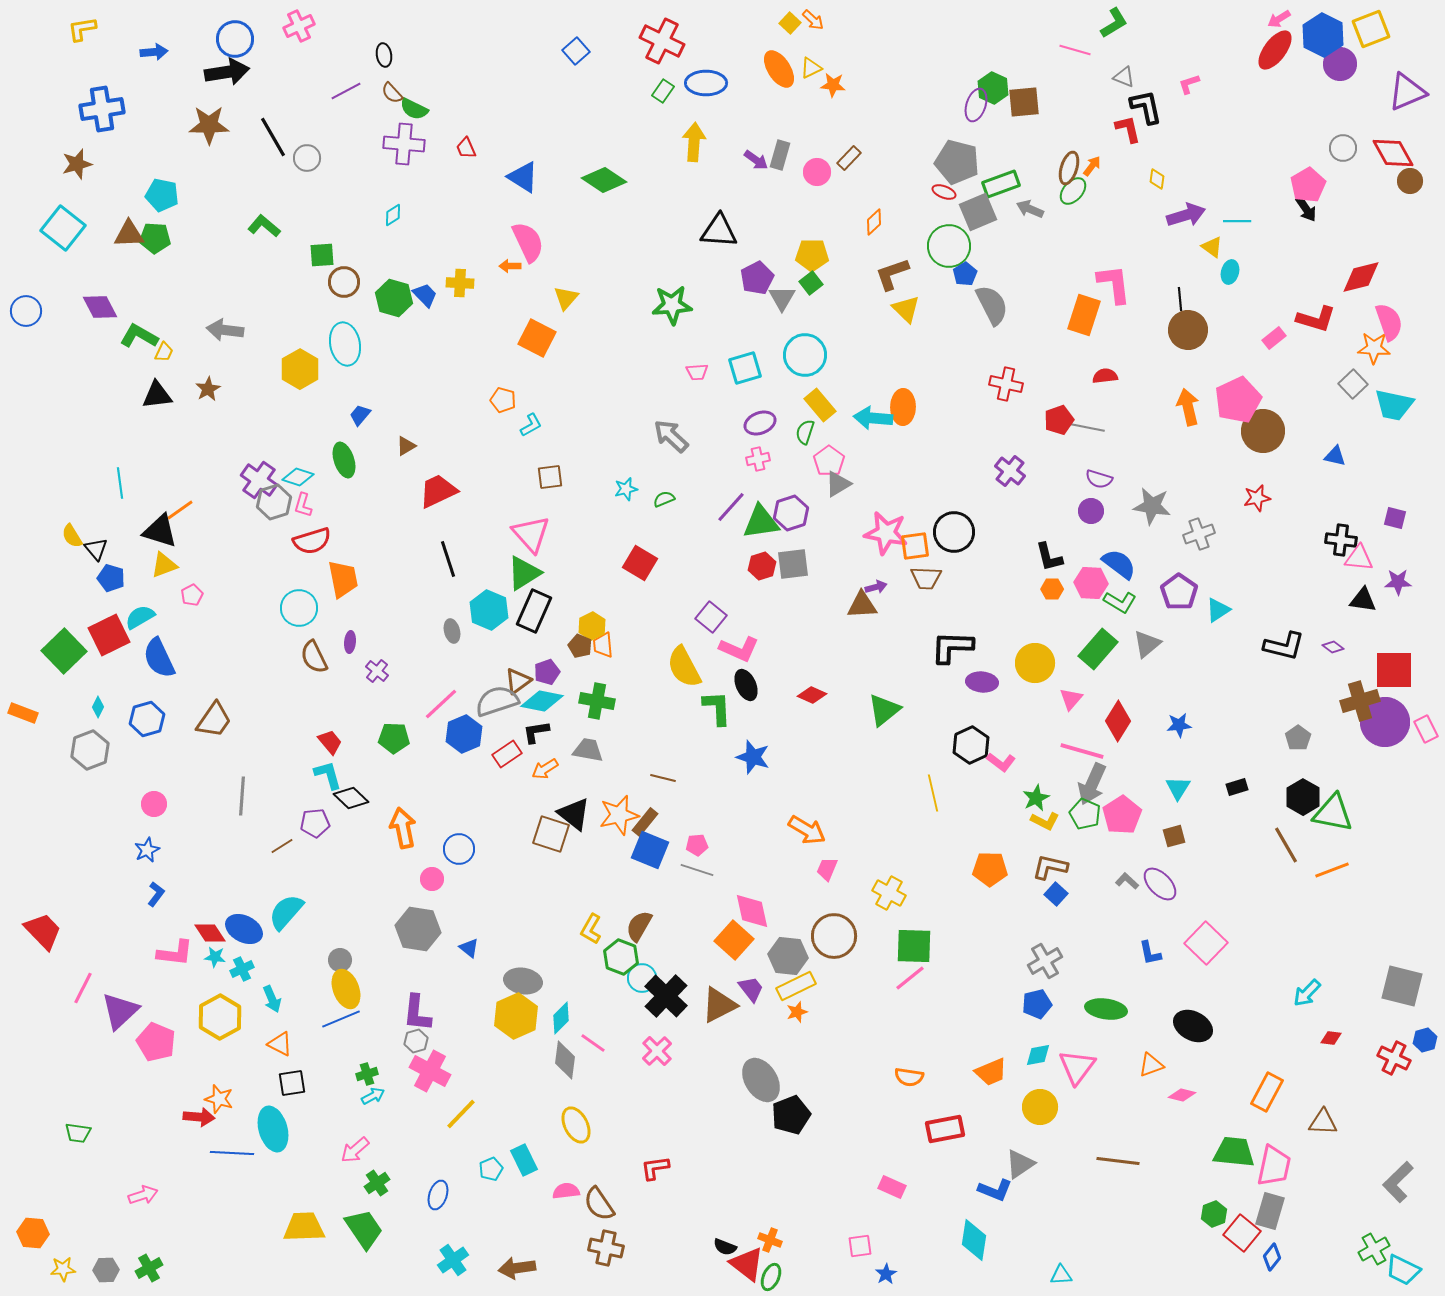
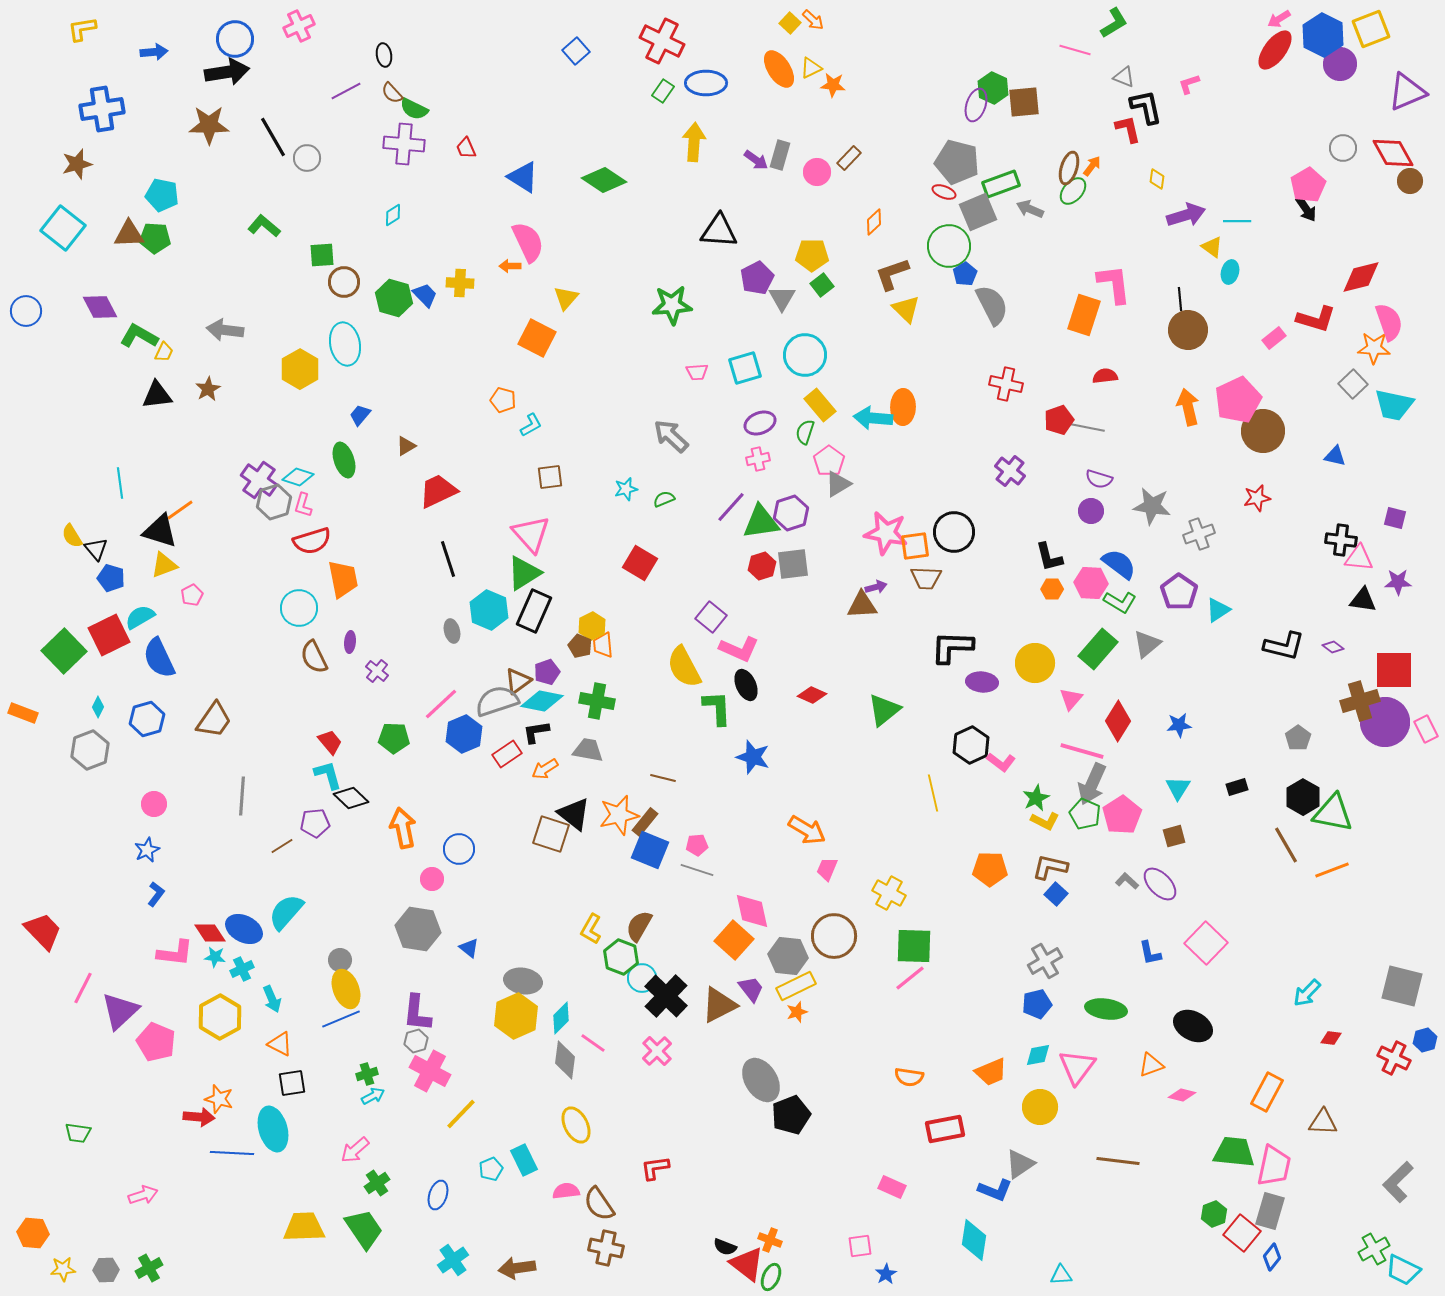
green square at (811, 283): moved 11 px right, 2 px down
